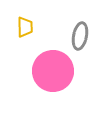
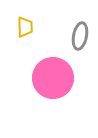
pink circle: moved 7 px down
